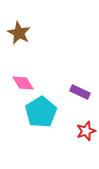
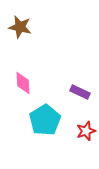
brown star: moved 1 px right, 6 px up; rotated 15 degrees counterclockwise
pink diamond: rotated 30 degrees clockwise
cyan pentagon: moved 4 px right, 8 px down
